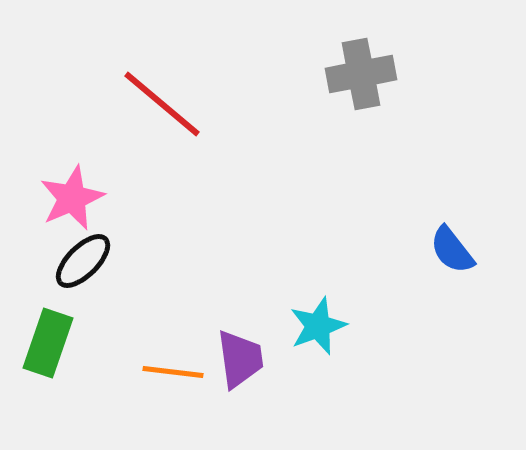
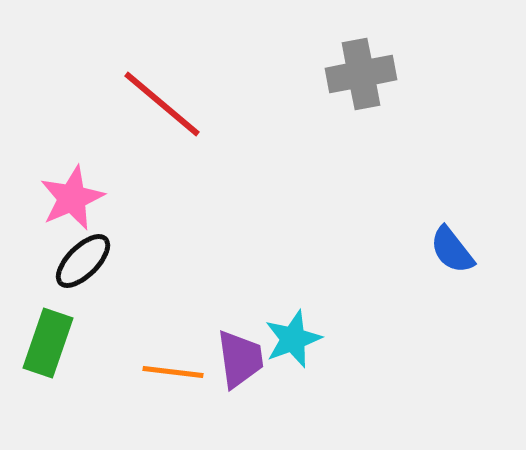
cyan star: moved 25 px left, 13 px down
